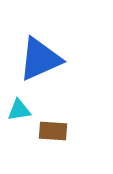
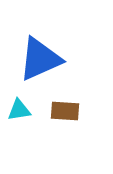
brown rectangle: moved 12 px right, 20 px up
